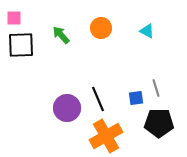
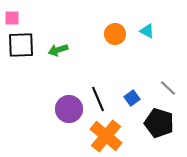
pink square: moved 2 px left
orange circle: moved 14 px right, 6 px down
green arrow: moved 3 px left, 15 px down; rotated 66 degrees counterclockwise
gray line: moved 12 px right; rotated 30 degrees counterclockwise
blue square: moved 4 px left; rotated 28 degrees counterclockwise
purple circle: moved 2 px right, 1 px down
black pentagon: rotated 16 degrees clockwise
orange cross: rotated 20 degrees counterclockwise
